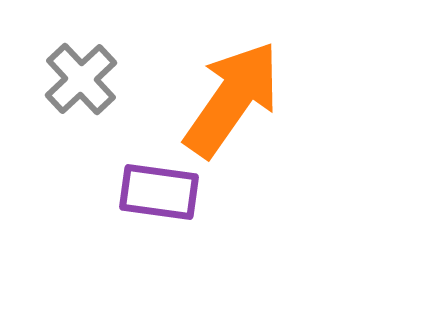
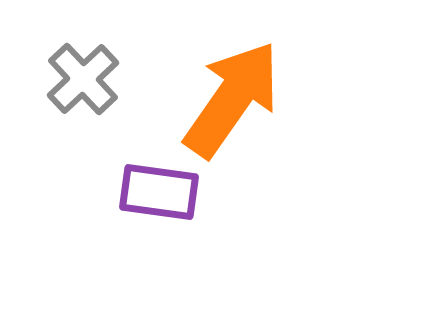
gray cross: moved 2 px right
